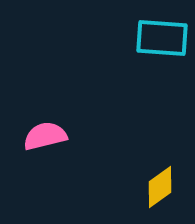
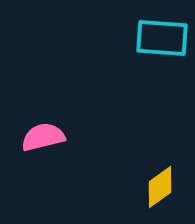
pink semicircle: moved 2 px left, 1 px down
